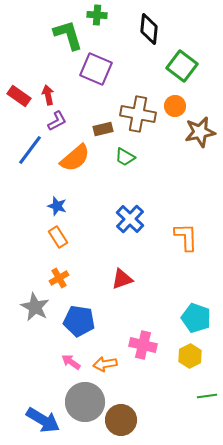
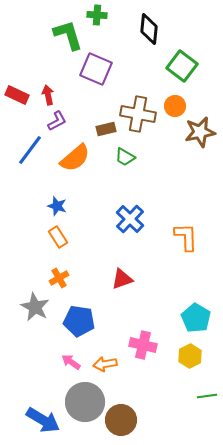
red rectangle: moved 2 px left, 1 px up; rotated 10 degrees counterclockwise
brown rectangle: moved 3 px right
cyan pentagon: rotated 12 degrees clockwise
